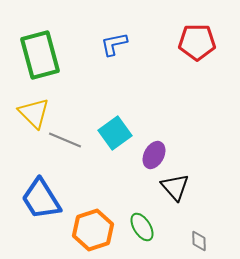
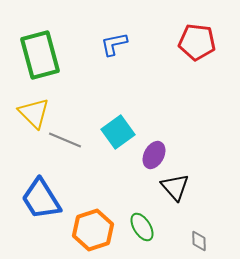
red pentagon: rotated 6 degrees clockwise
cyan square: moved 3 px right, 1 px up
